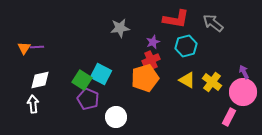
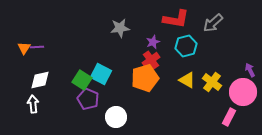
gray arrow: rotated 80 degrees counterclockwise
red cross: rotated 12 degrees counterclockwise
purple arrow: moved 6 px right, 2 px up
